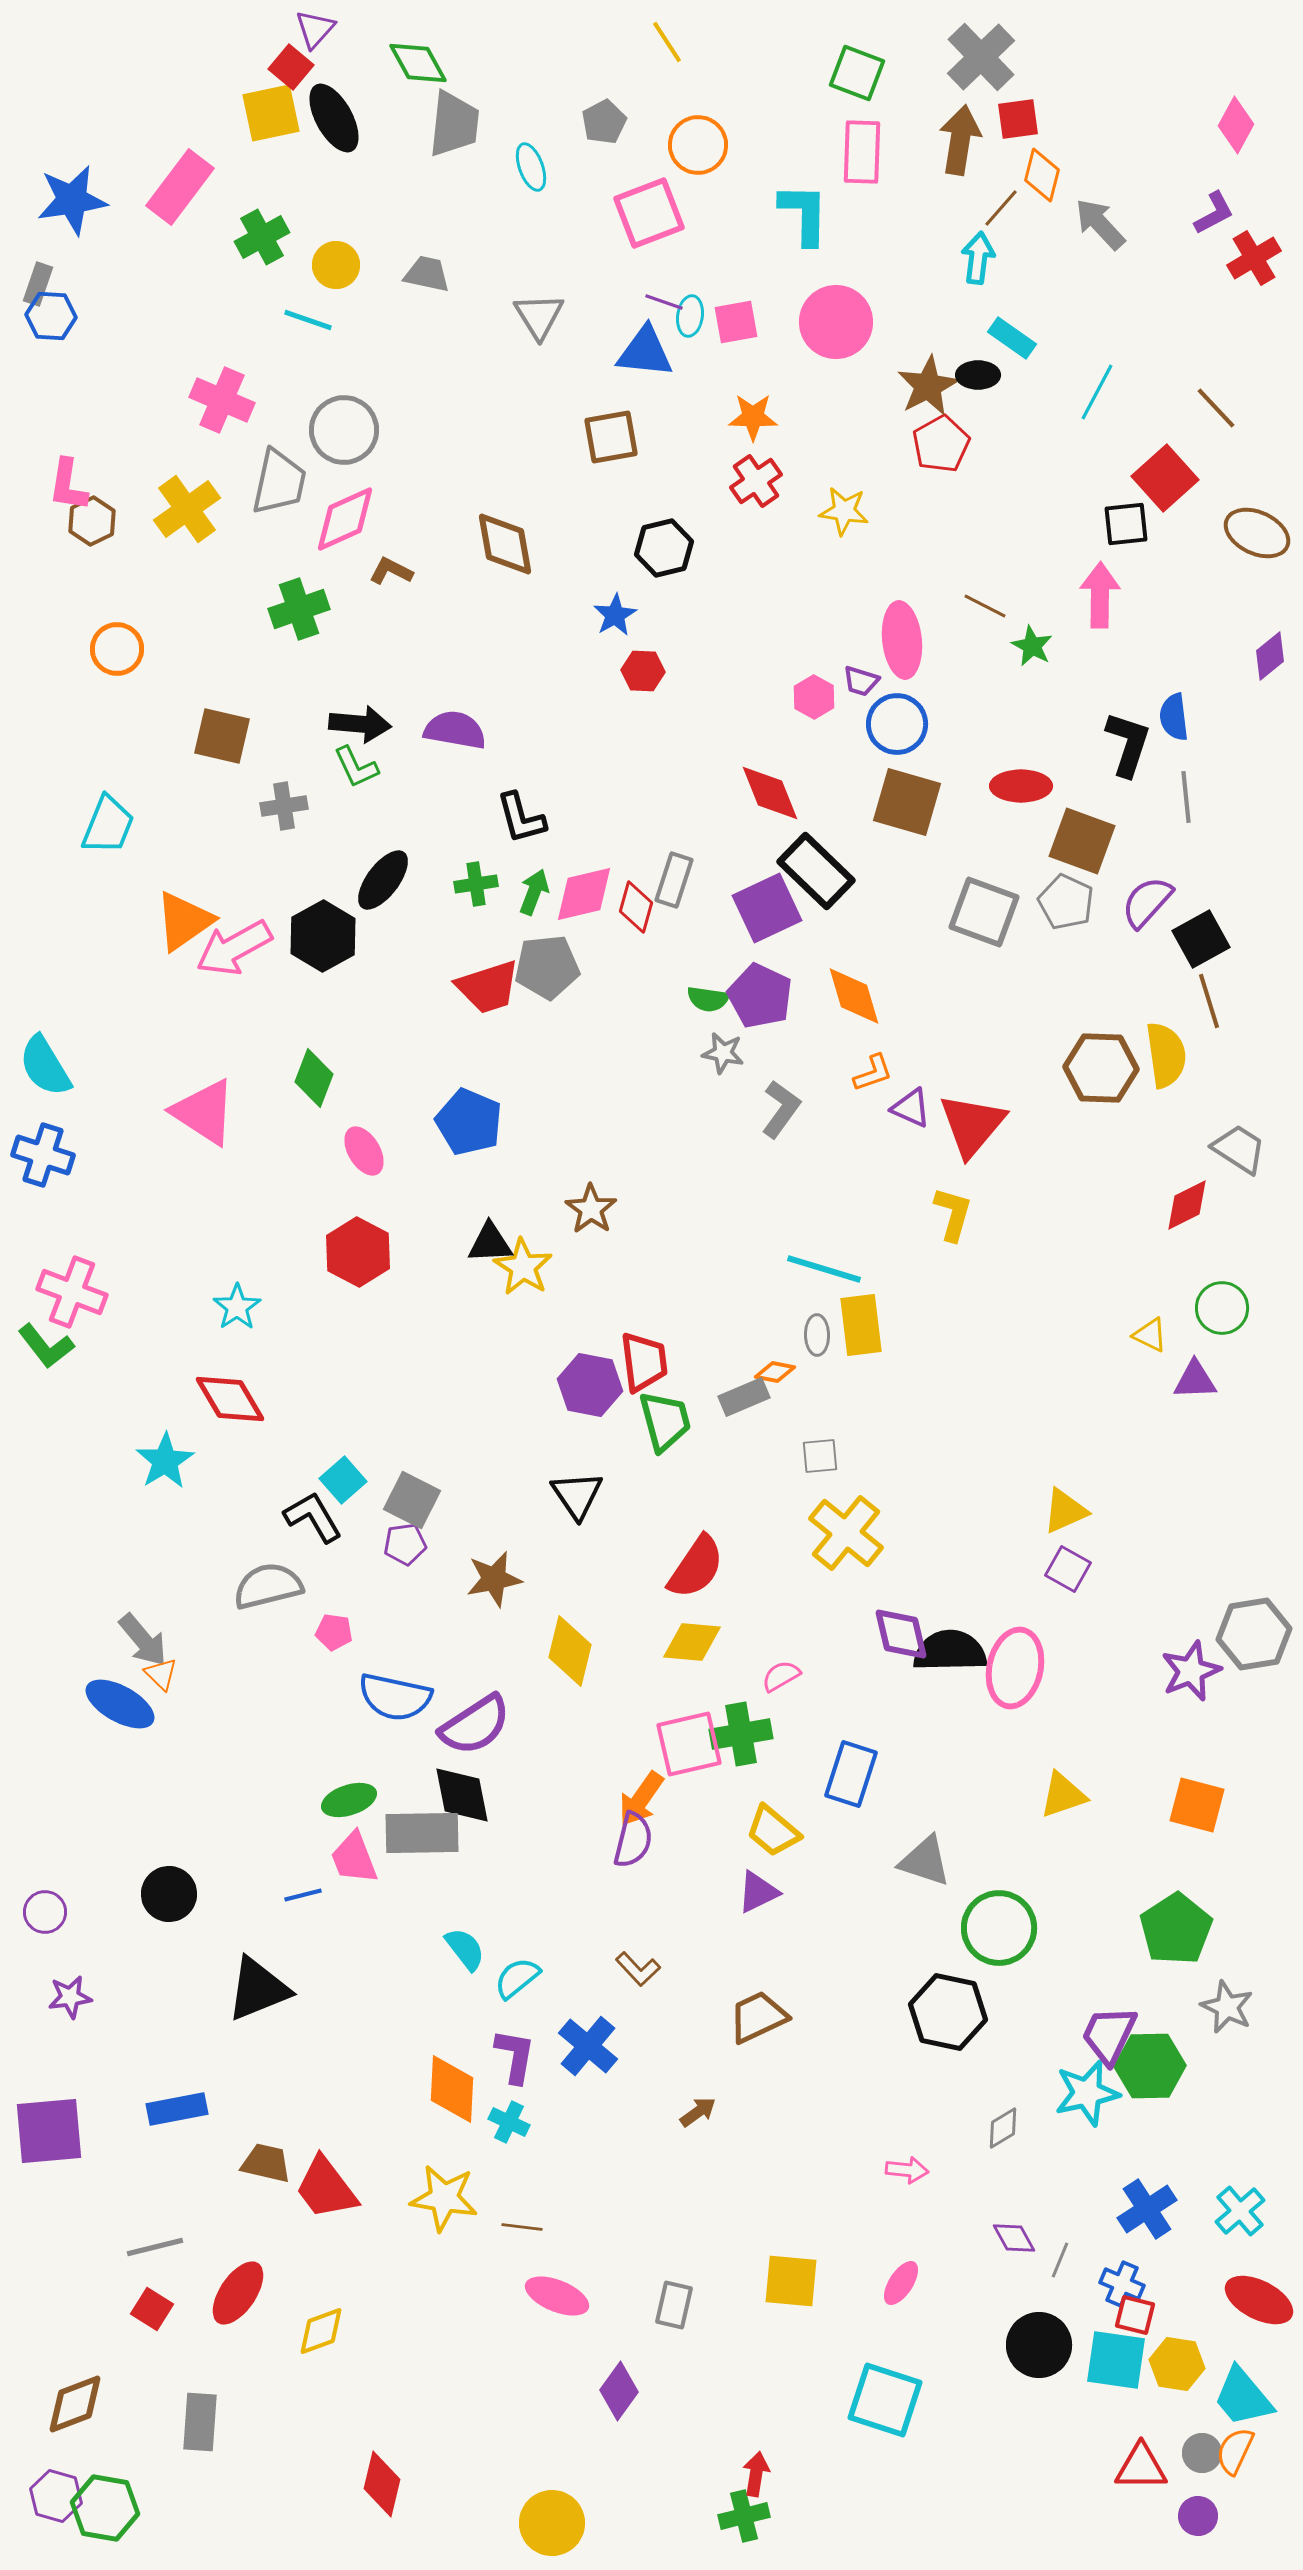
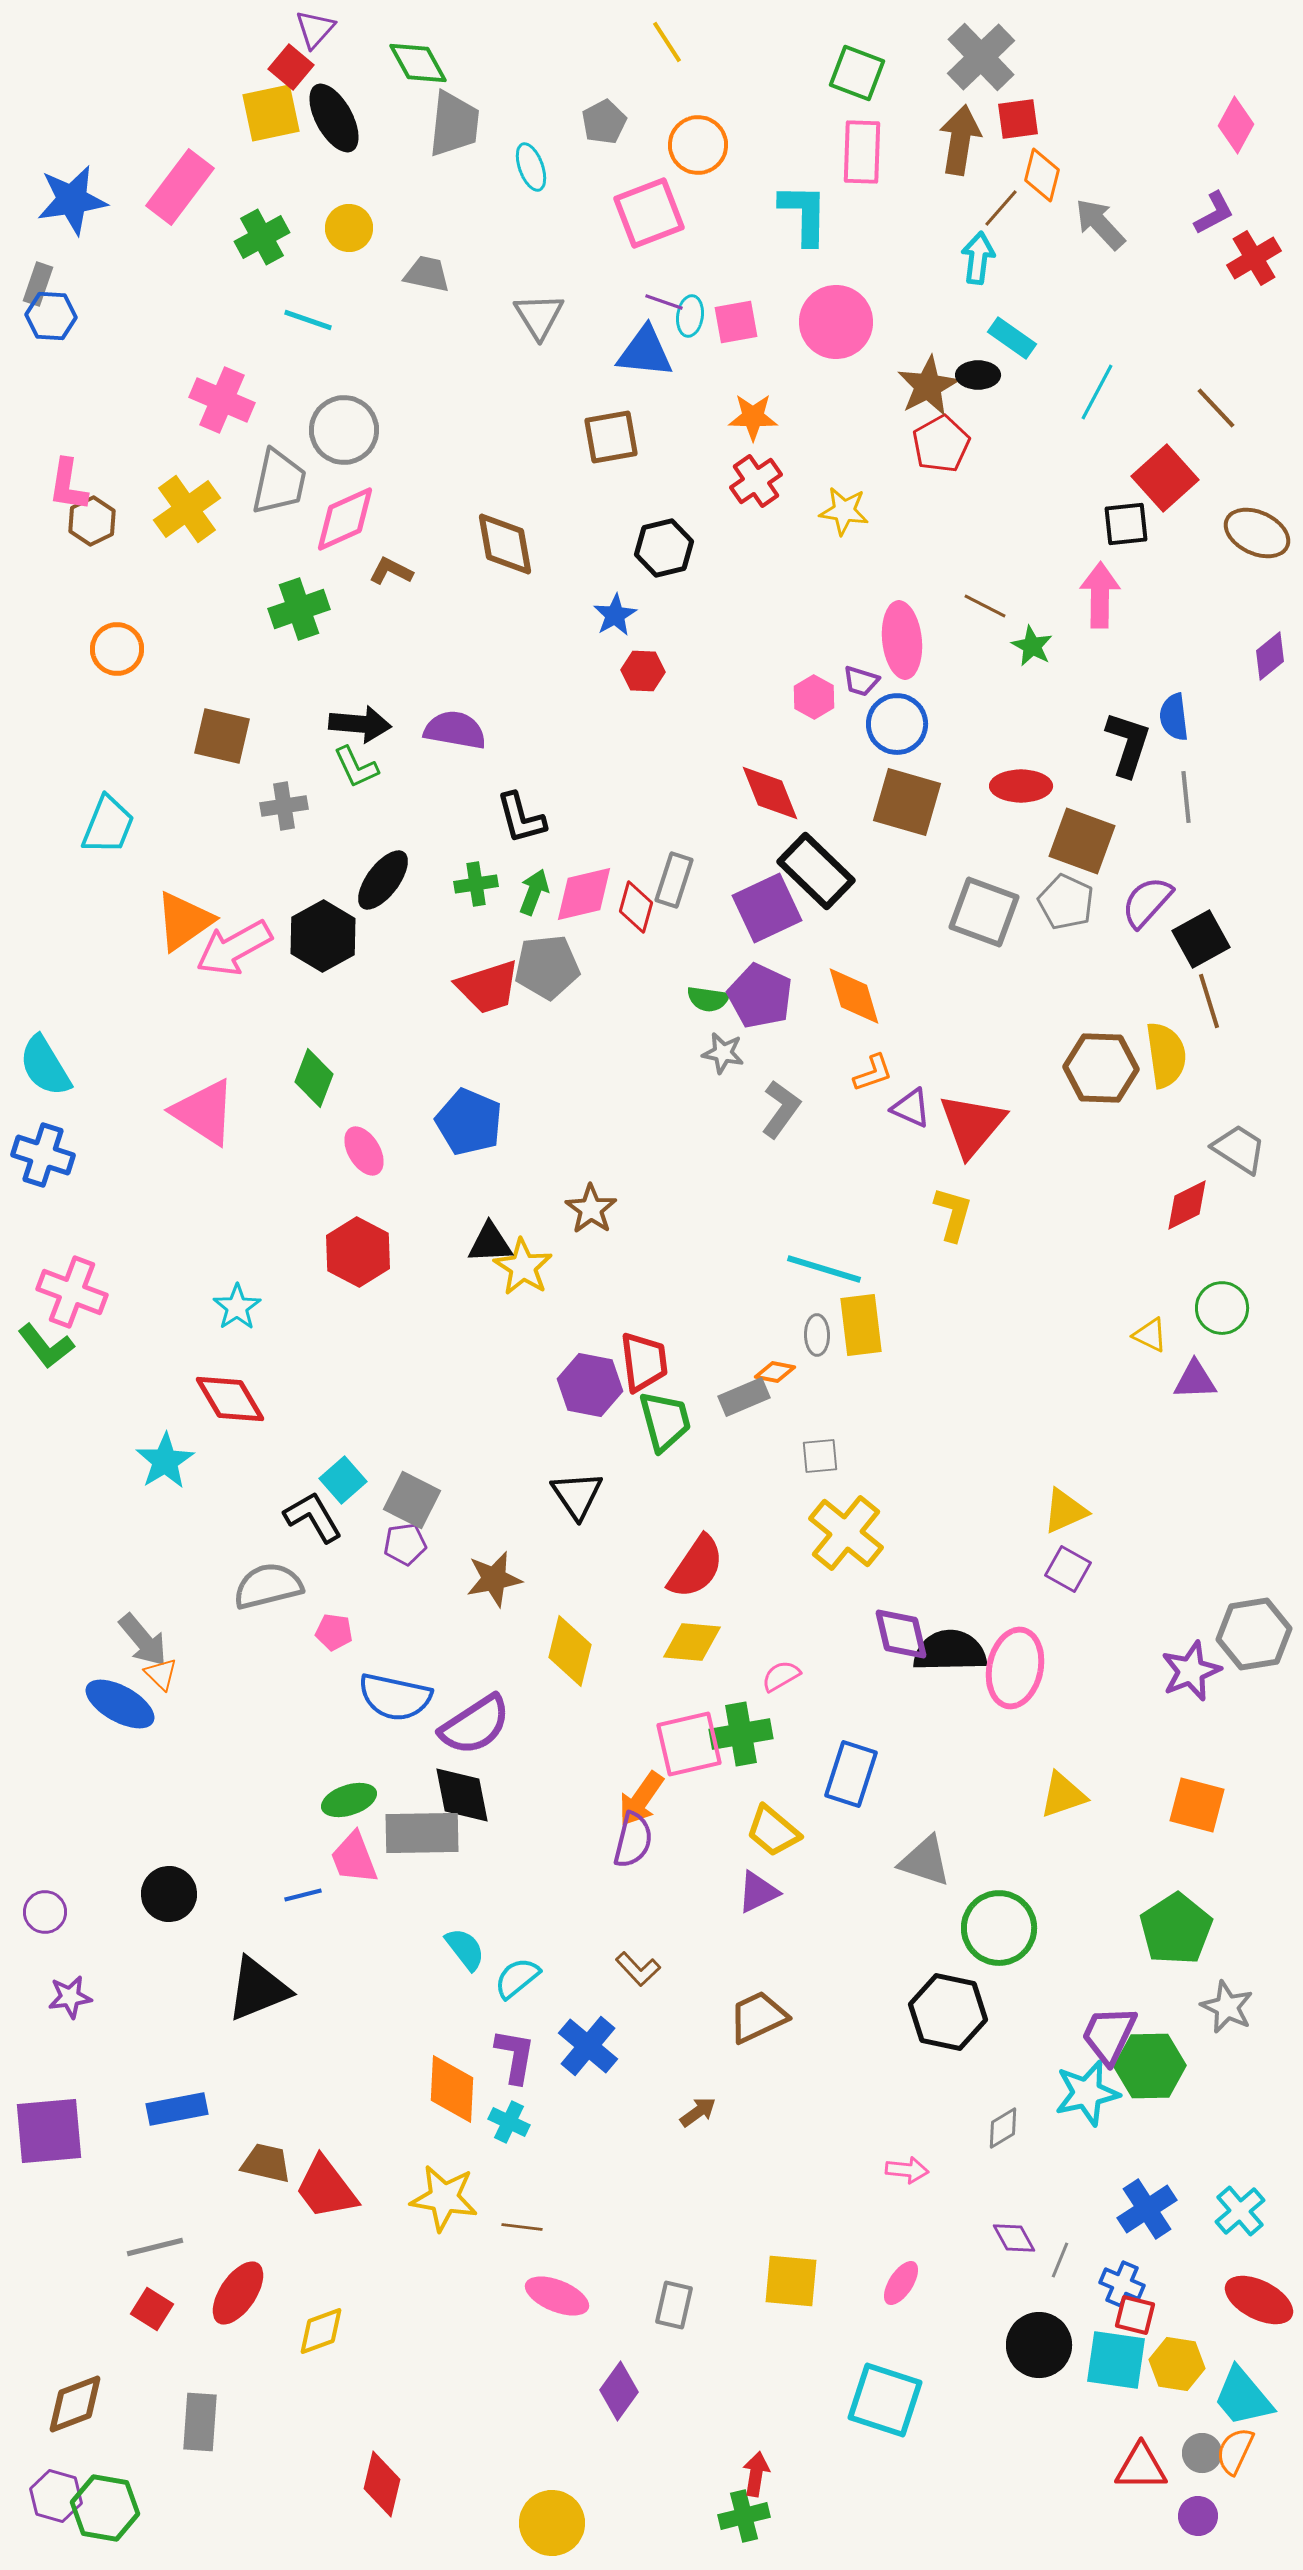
yellow circle at (336, 265): moved 13 px right, 37 px up
